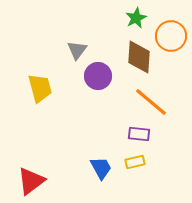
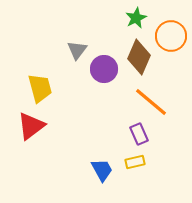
brown diamond: rotated 20 degrees clockwise
purple circle: moved 6 px right, 7 px up
purple rectangle: rotated 60 degrees clockwise
blue trapezoid: moved 1 px right, 2 px down
red triangle: moved 55 px up
